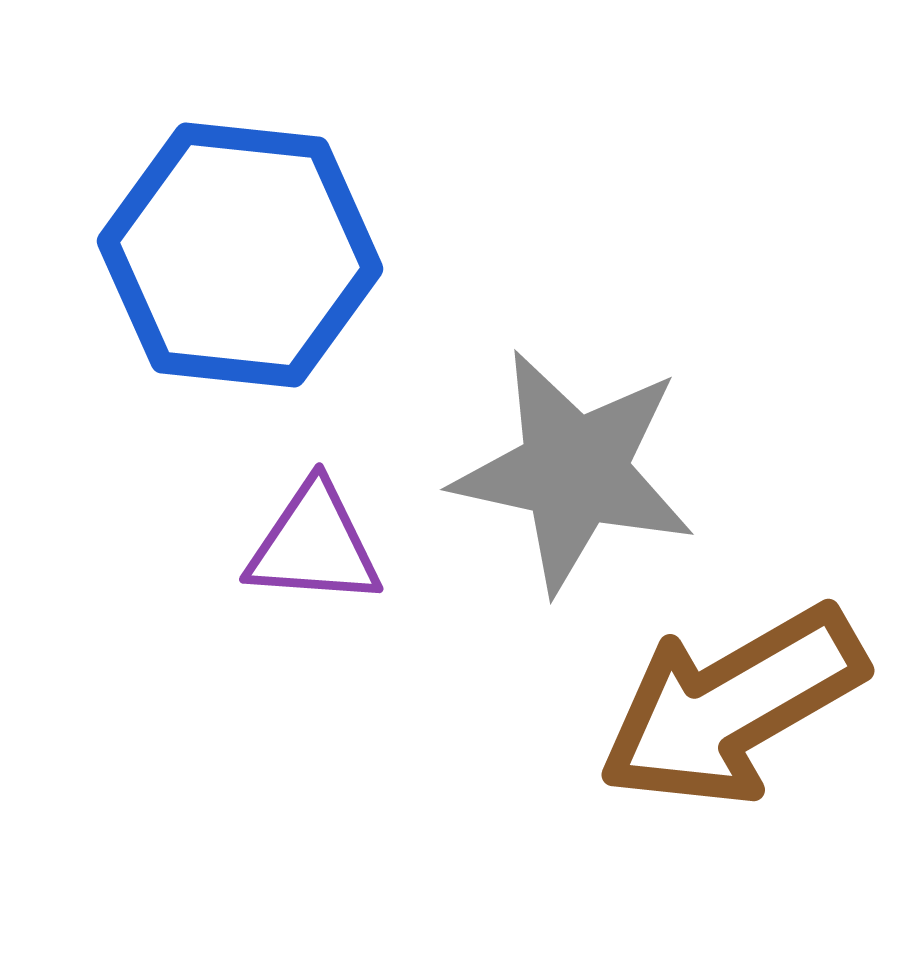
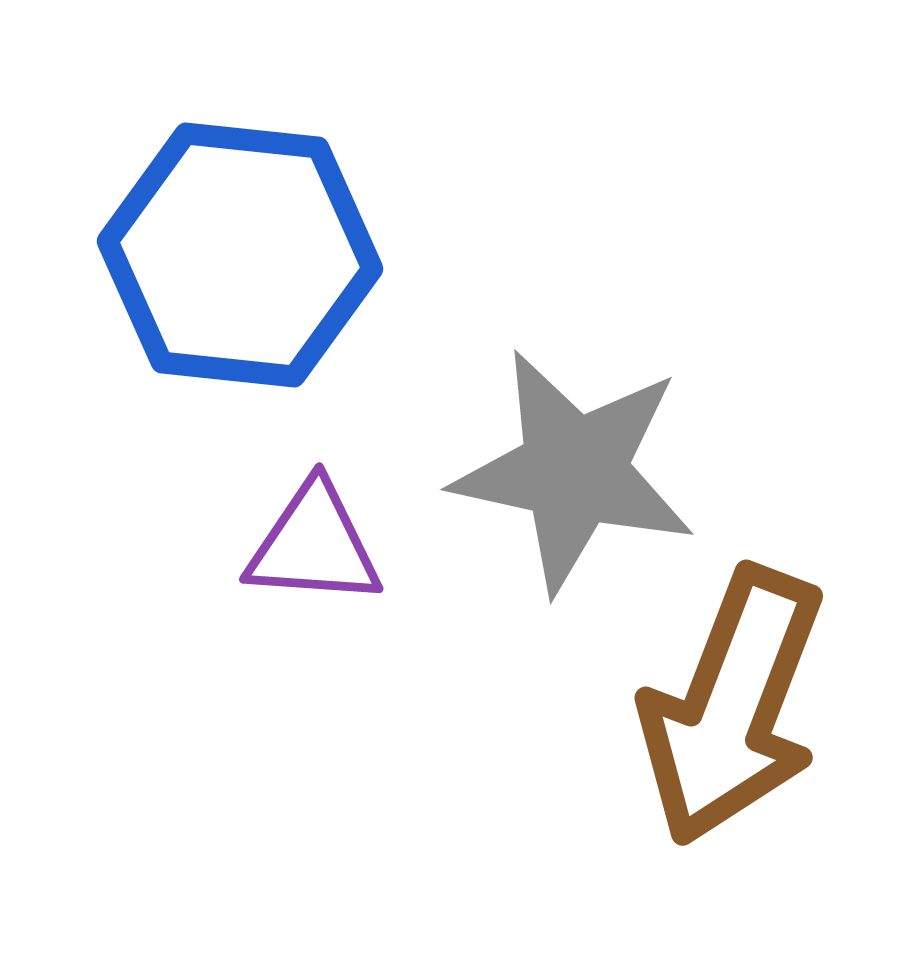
brown arrow: rotated 39 degrees counterclockwise
